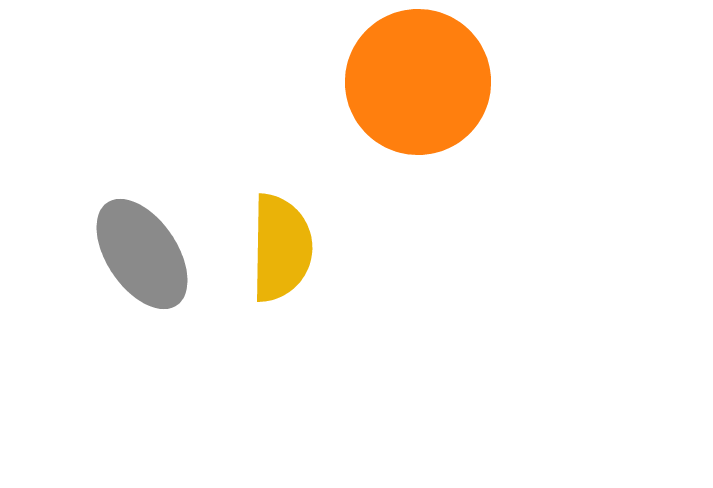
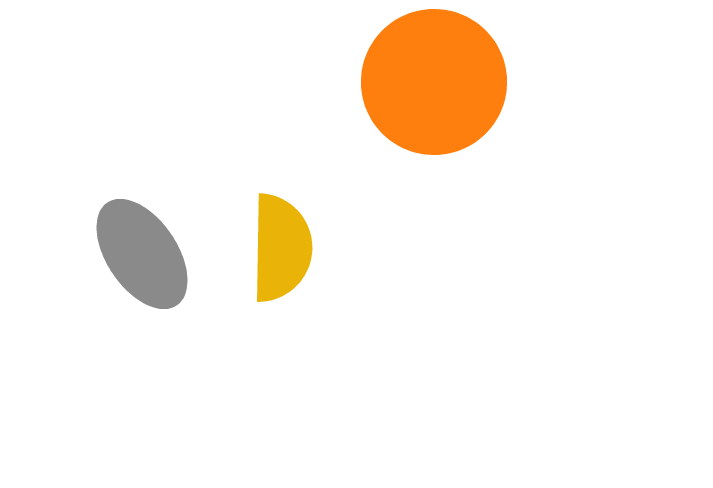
orange circle: moved 16 px right
